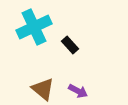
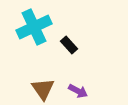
black rectangle: moved 1 px left
brown triangle: rotated 15 degrees clockwise
